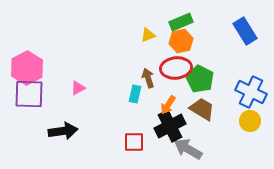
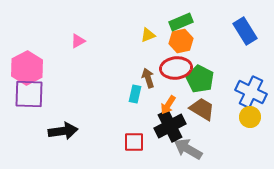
pink triangle: moved 47 px up
yellow circle: moved 4 px up
